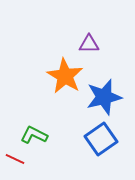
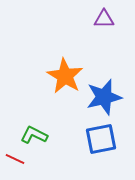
purple triangle: moved 15 px right, 25 px up
blue square: rotated 24 degrees clockwise
